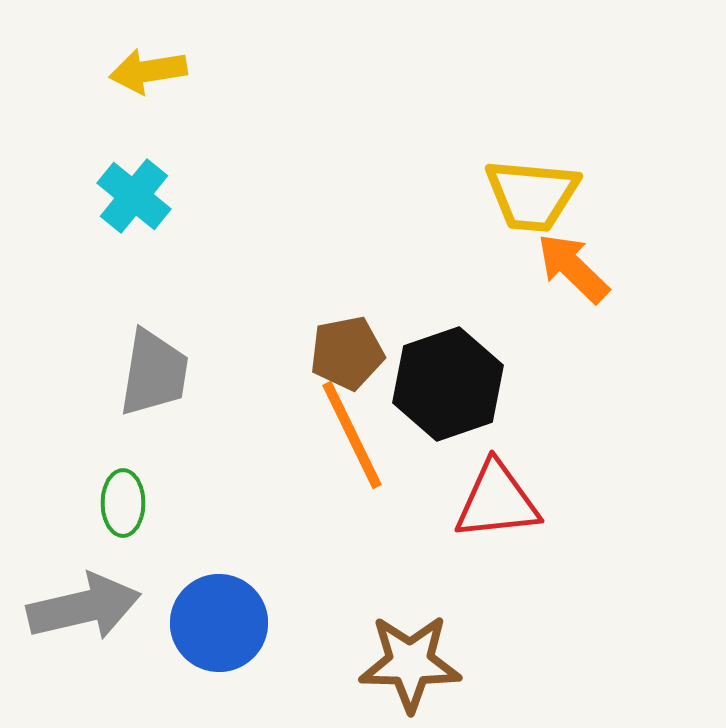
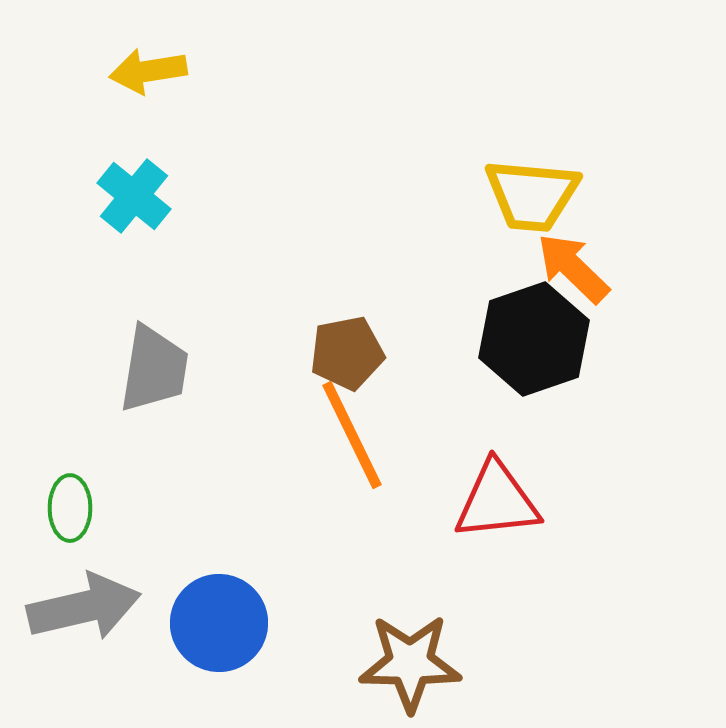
gray trapezoid: moved 4 px up
black hexagon: moved 86 px right, 45 px up
green ellipse: moved 53 px left, 5 px down
